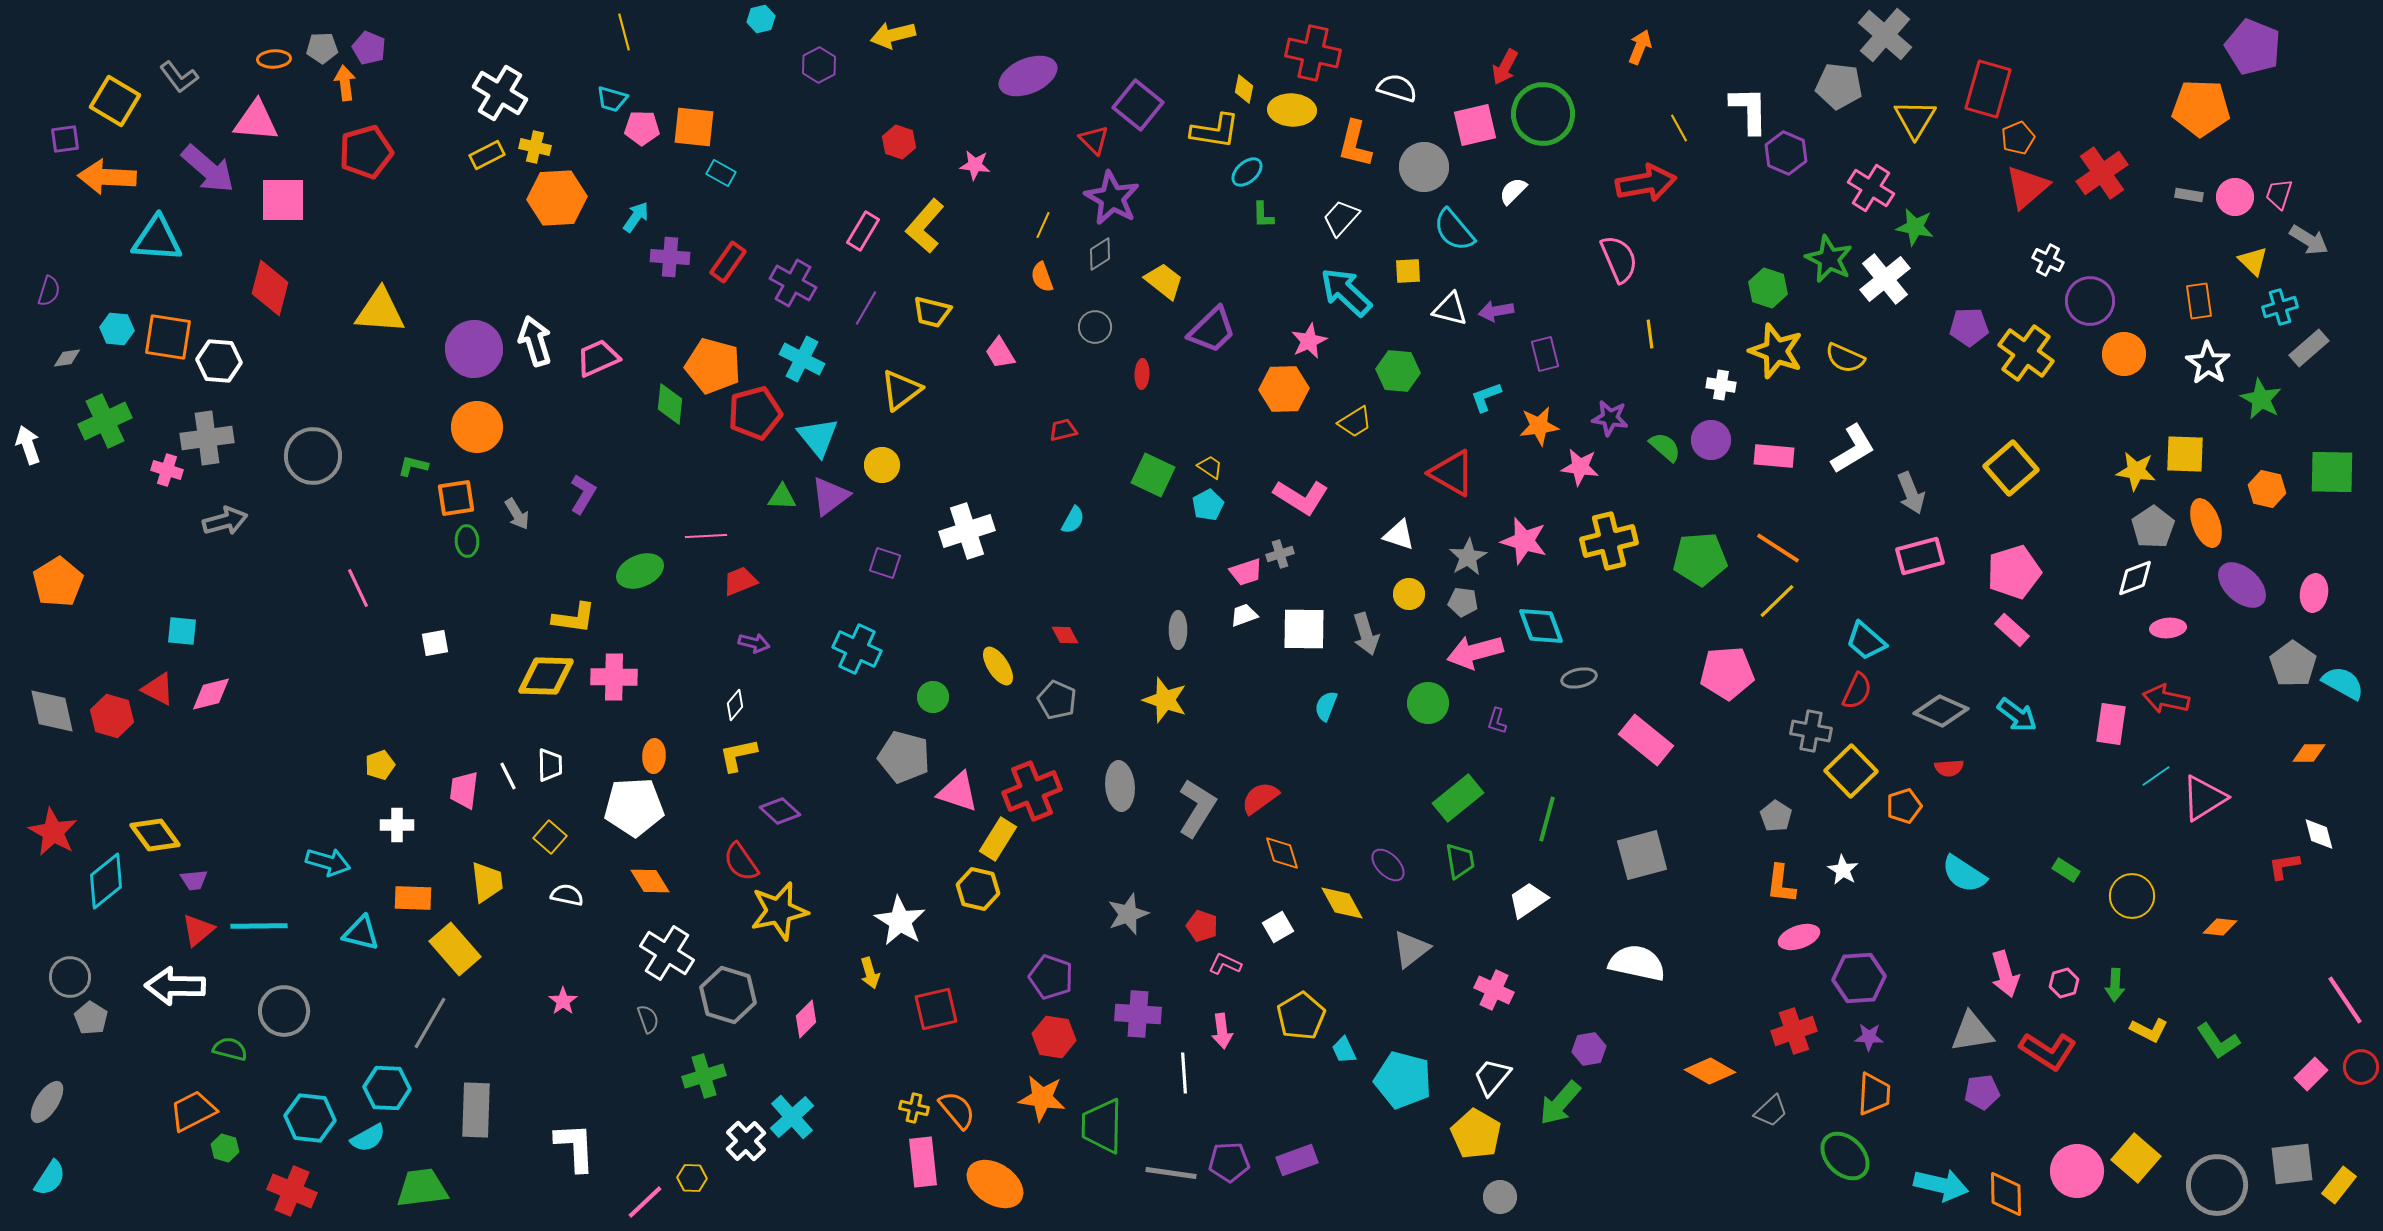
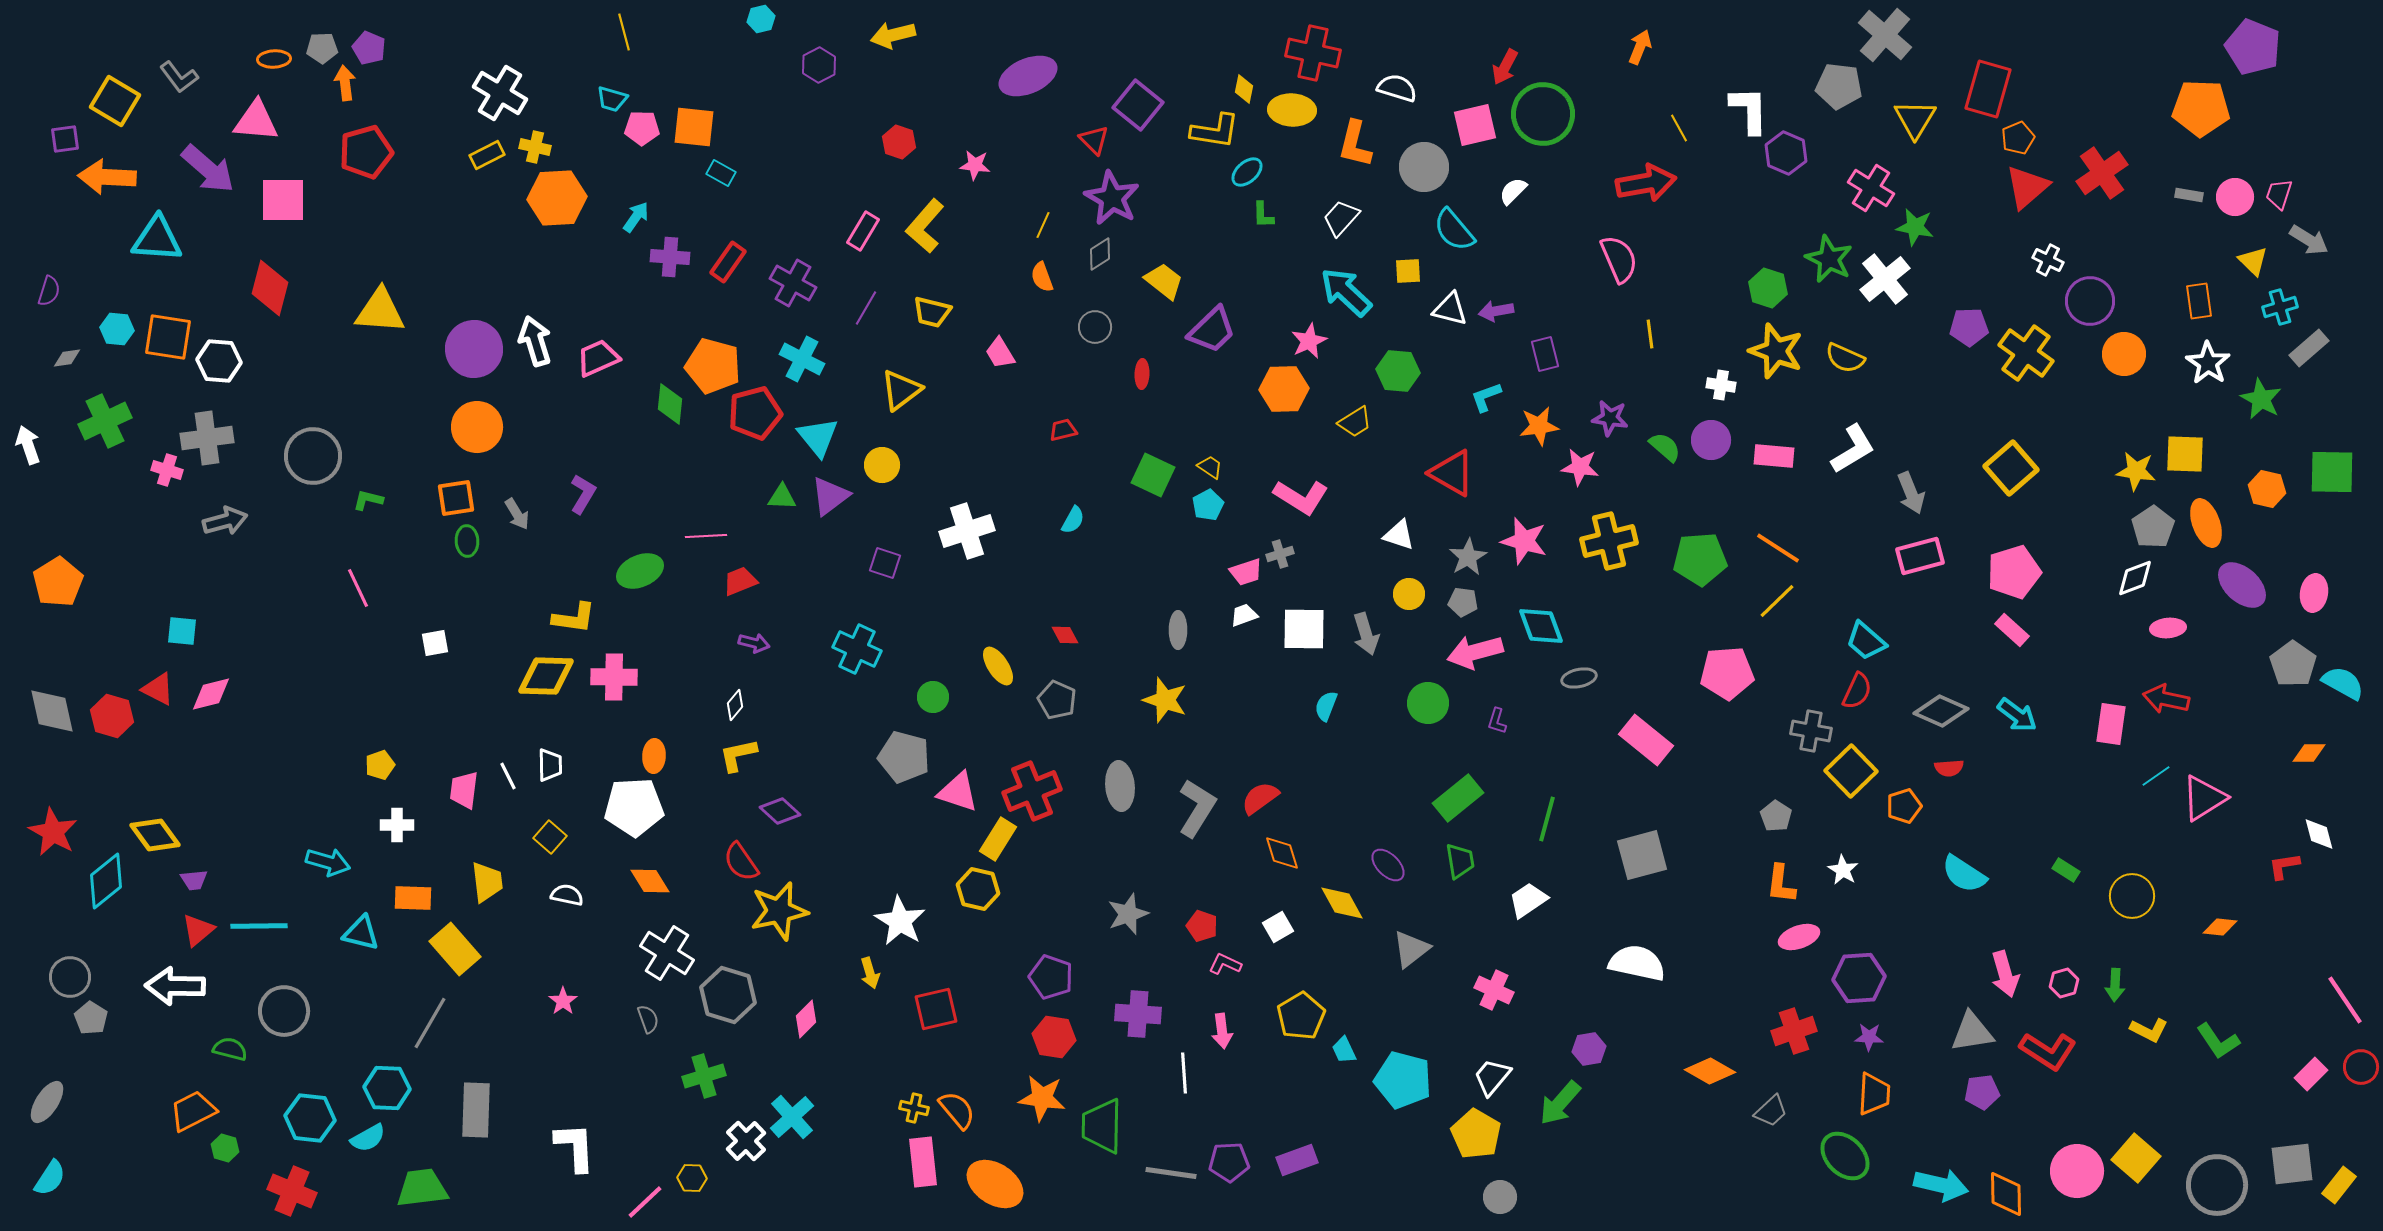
green L-shape at (413, 466): moved 45 px left, 34 px down
